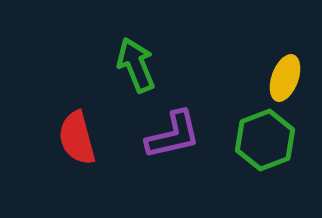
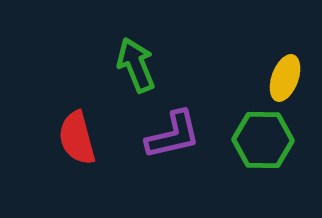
green hexagon: moved 2 px left; rotated 22 degrees clockwise
